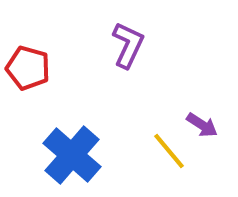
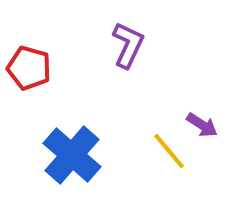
red pentagon: moved 1 px right
